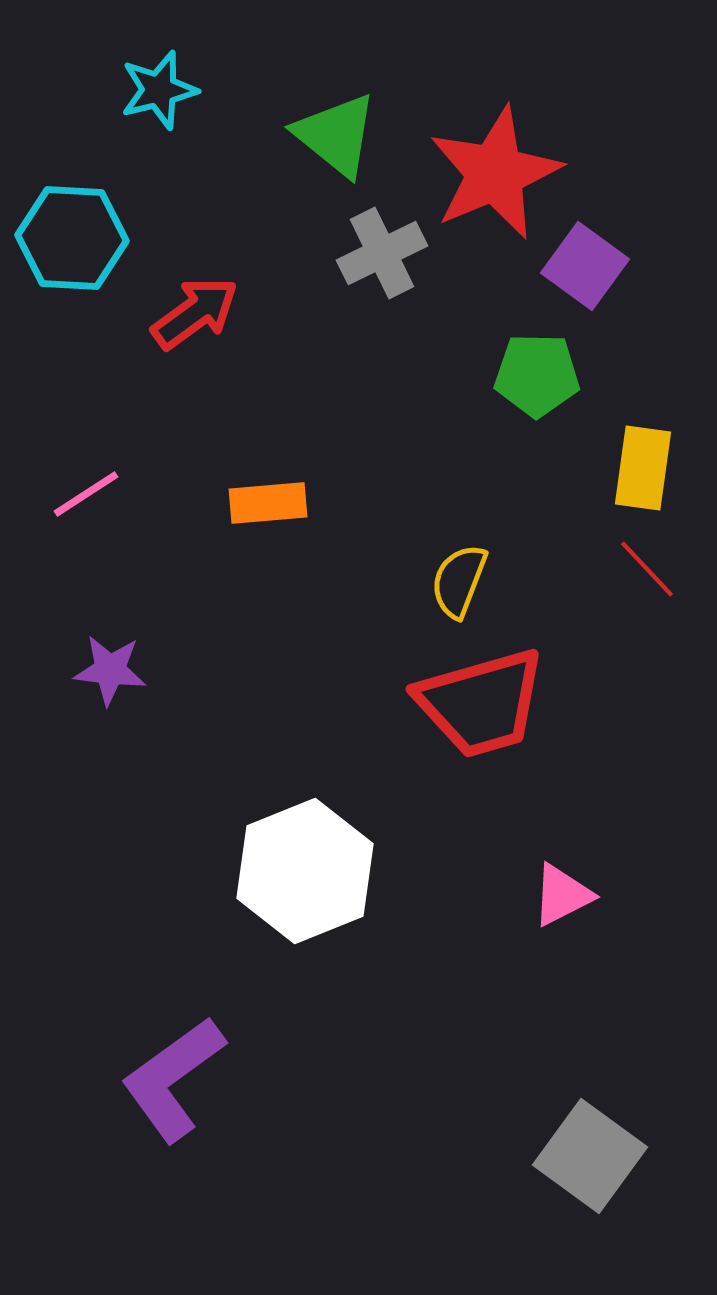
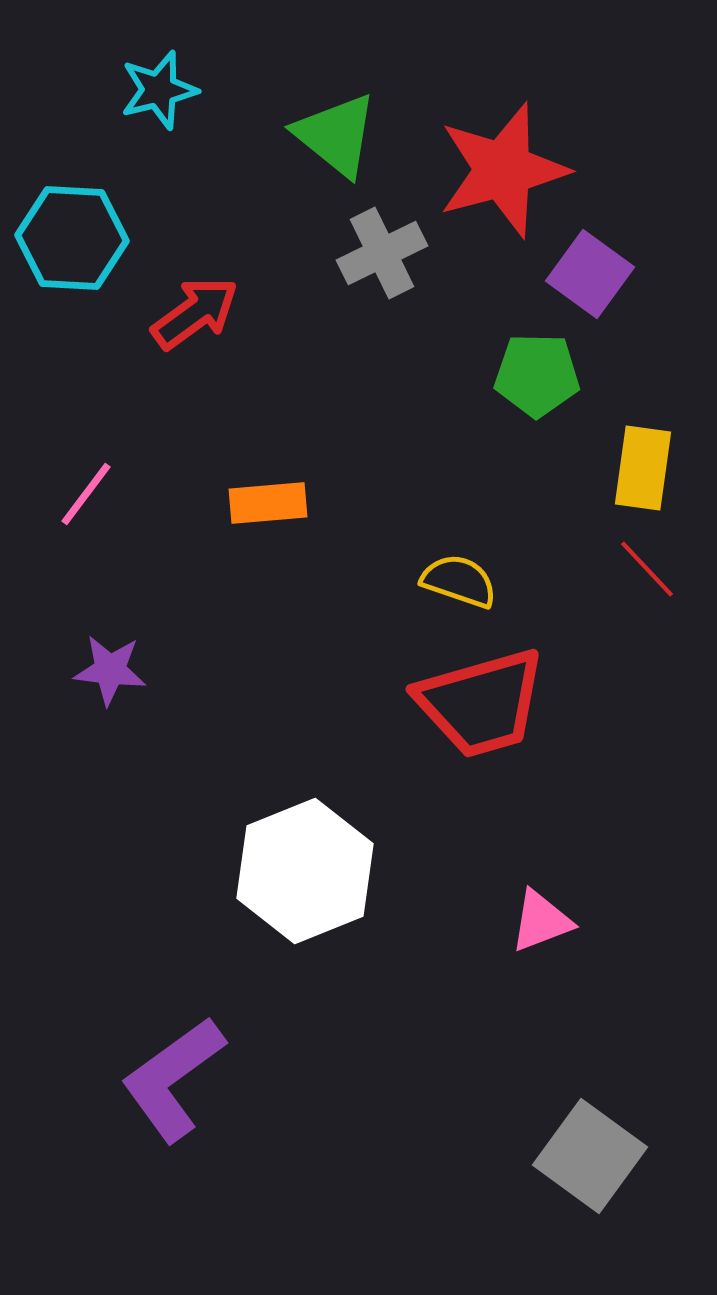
red star: moved 8 px right, 3 px up; rotated 8 degrees clockwise
purple square: moved 5 px right, 8 px down
pink line: rotated 20 degrees counterclockwise
yellow semicircle: rotated 88 degrees clockwise
pink triangle: moved 21 px left, 26 px down; rotated 6 degrees clockwise
